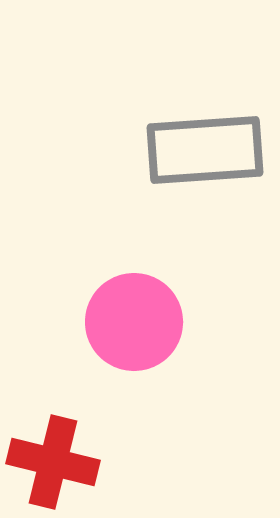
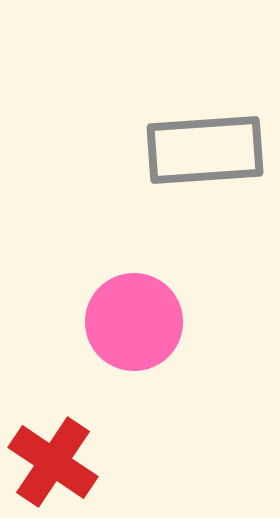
red cross: rotated 20 degrees clockwise
